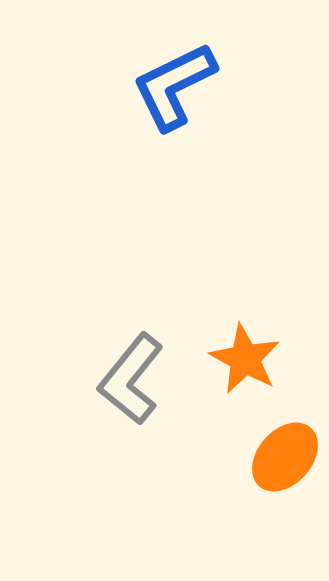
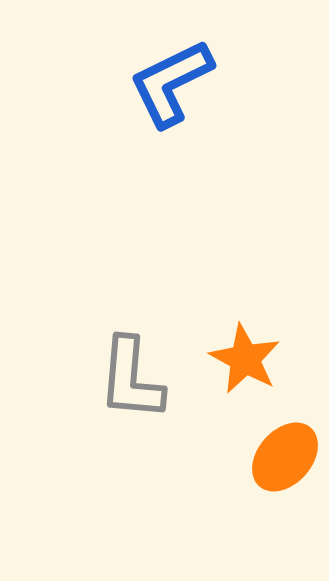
blue L-shape: moved 3 px left, 3 px up
gray L-shape: rotated 34 degrees counterclockwise
